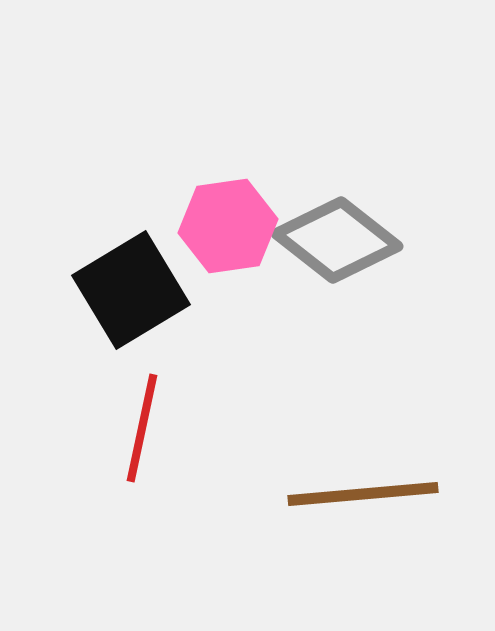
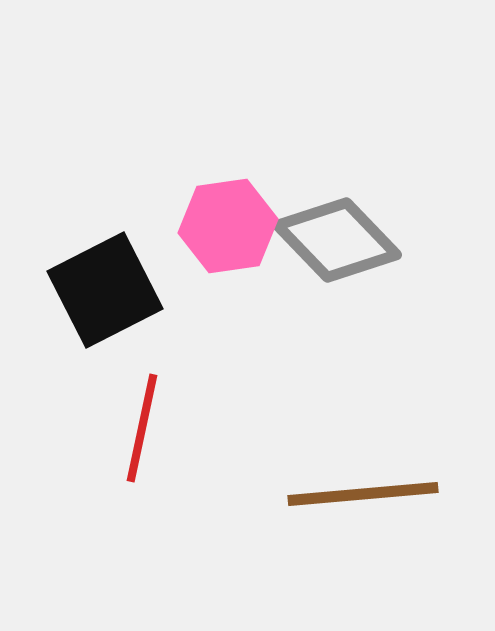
gray diamond: rotated 8 degrees clockwise
black square: moved 26 px left; rotated 4 degrees clockwise
